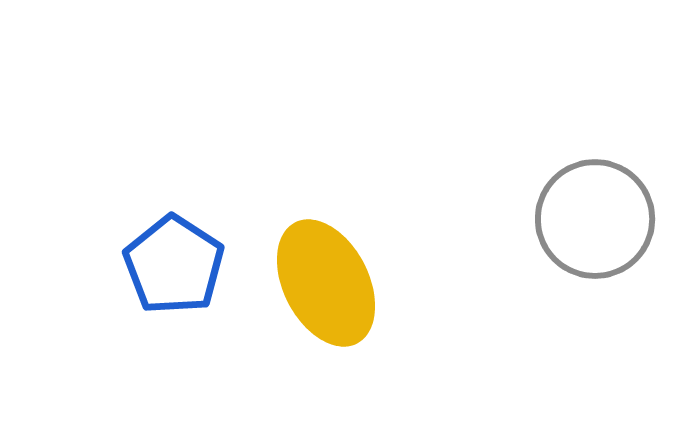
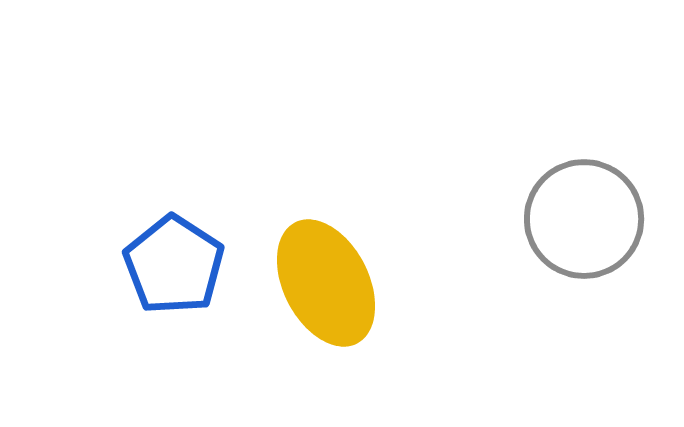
gray circle: moved 11 px left
